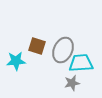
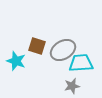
gray ellipse: rotated 35 degrees clockwise
cyan star: rotated 24 degrees clockwise
gray star: moved 3 px down
